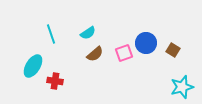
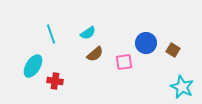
pink square: moved 9 px down; rotated 12 degrees clockwise
cyan star: rotated 30 degrees counterclockwise
